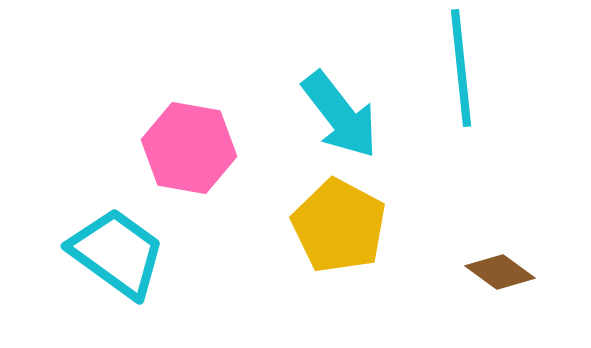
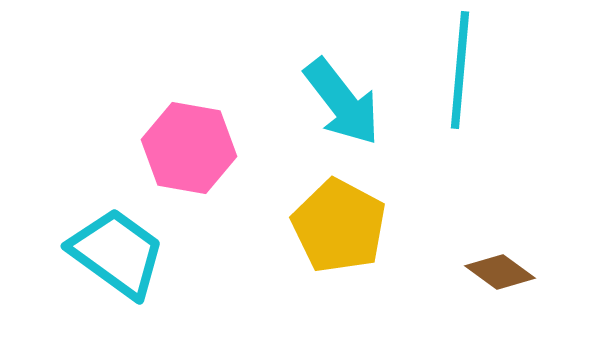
cyan line: moved 1 px left, 2 px down; rotated 11 degrees clockwise
cyan arrow: moved 2 px right, 13 px up
